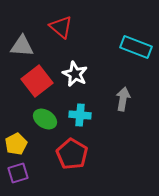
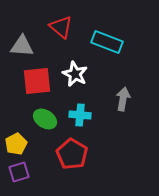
cyan rectangle: moved 29 px left, 5 px up
red square: rotated 32 degrees clockwise
purple square: moved 1 px right, 1 px up
